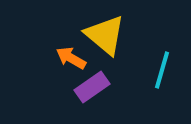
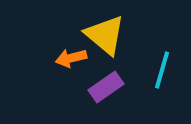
orange arrow: rotated 44 degrees counterclockwise
purple rectangle: moved 14 px right
